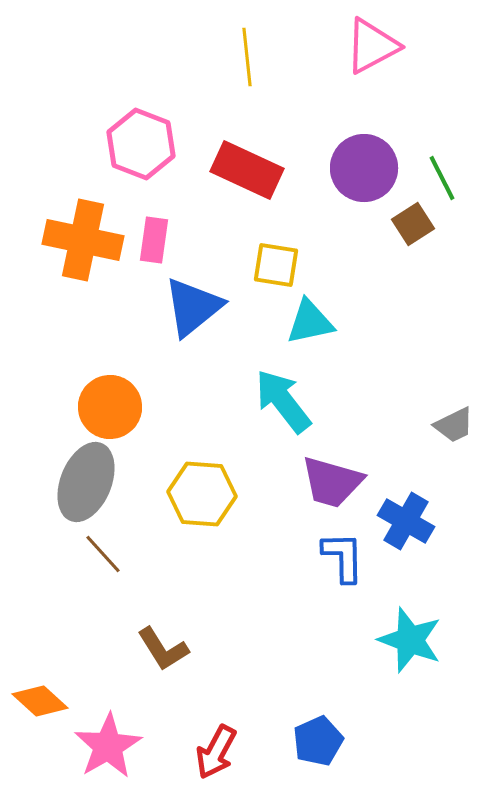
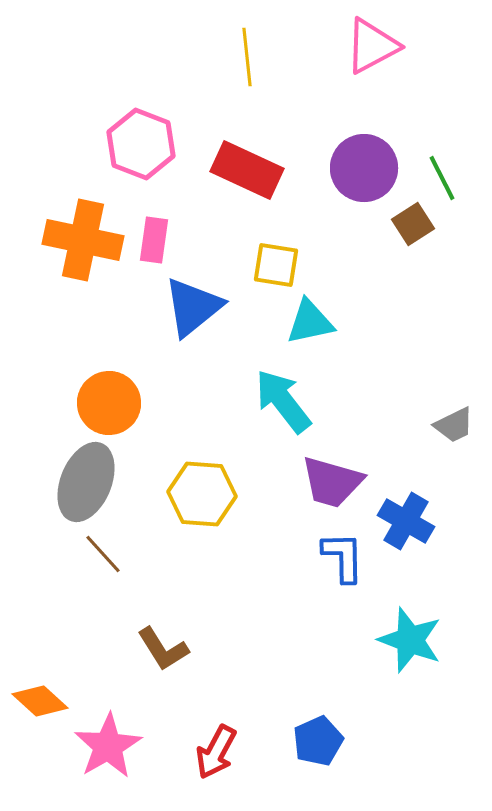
orange circle: moved 1 px left, 4 px up
